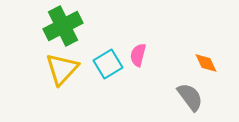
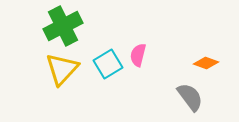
orange diamond: rotated 45 degrees counterclockwise
